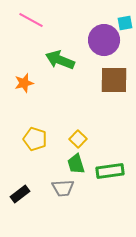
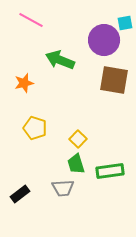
brown square: rotated 8 degrees clockwise
yellow pentagon: moved 11 px up
